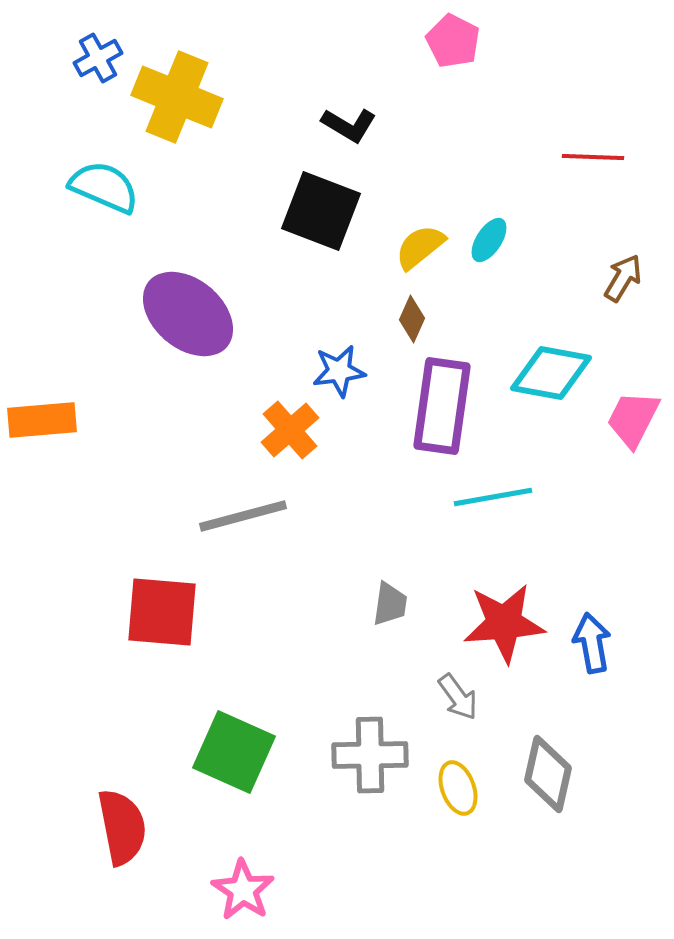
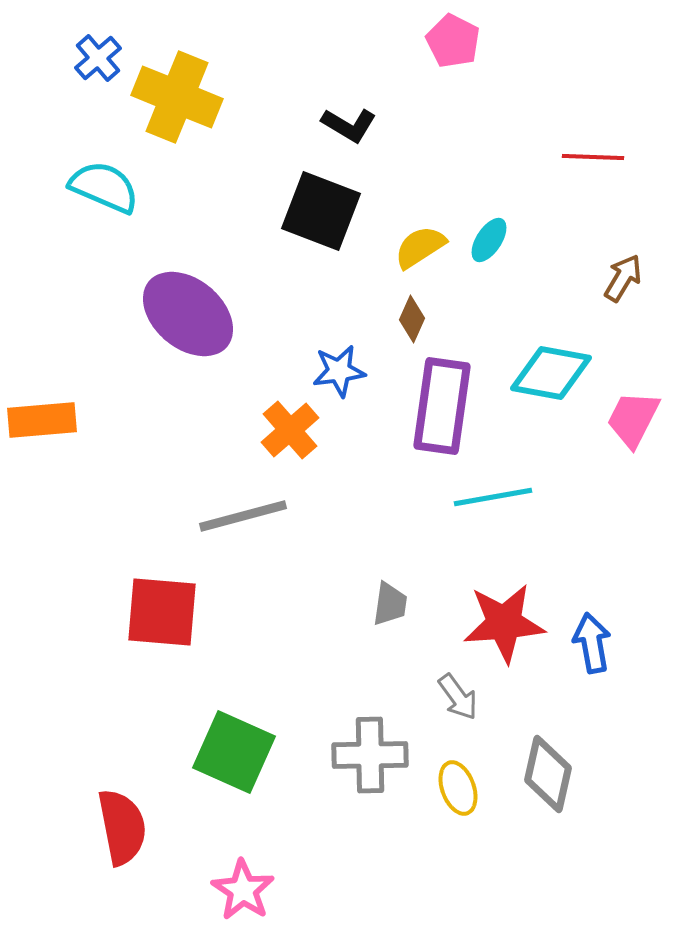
blue cross: rotated 12 degrees counterclockwise
yellow semicircle: rotated 6 degrees clockwise
